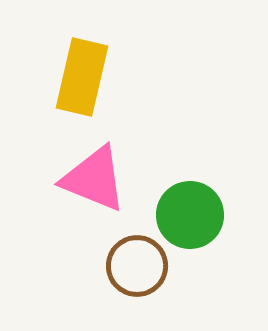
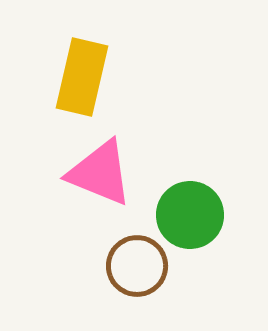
pink triangle: moved 6 px right, 6 px up
